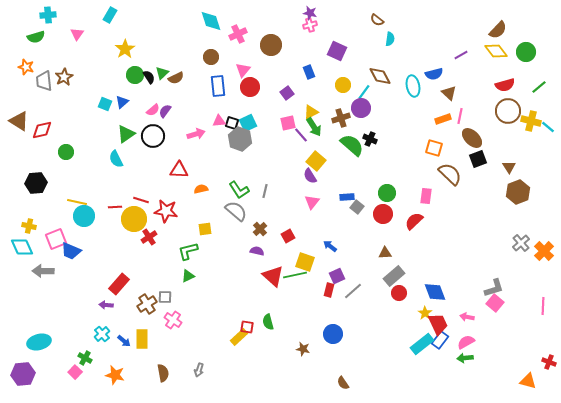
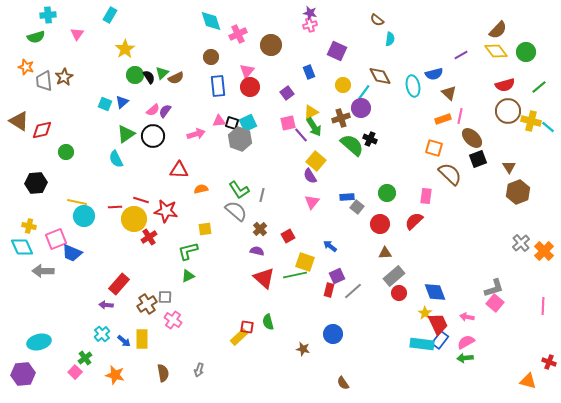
pink triangle at (243, 70): moved 4 px right, 1 px down
gray line at (265, 191): moved 3 px left, 4 px down
red circle at (383, 214): moved 3 px left, 10 px down
blue trapezoid at (71, 251): moved 1 px right, 2 px down
red triangle at (273, 276): moved 9 px left, 2 px down
cyan rectangle at (422, 344): rotated 45 degrees clockwise
green cross at (85, 358): rotated 24 degrees clockwise
